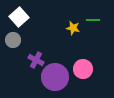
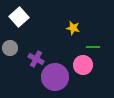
green line: moved 27 px down
gray circle: moved 3 px left, 8 px down
purple cross: moved 1 px up
pink circle: moved 4 px up
